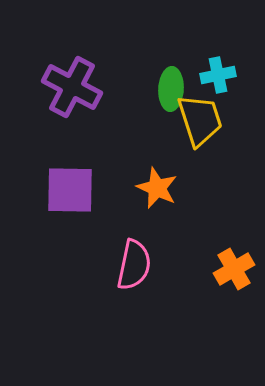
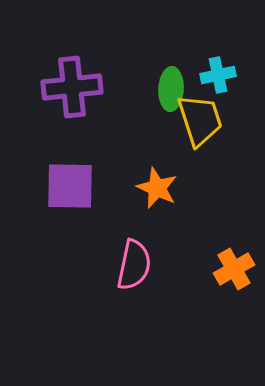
purple cross: rotated 34 degrees counterclockwise
purple square: moved 4 px up
